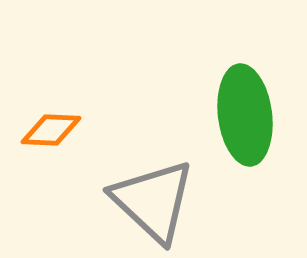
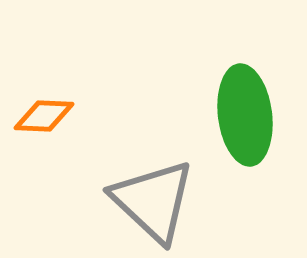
orange diamond: moved 7 px left, 14 px up
